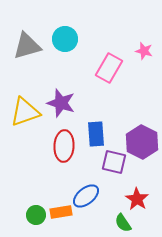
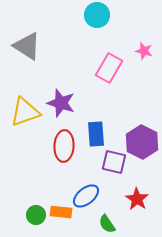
cyan circle: moved 32 px right, 24 px up
gray triangle: rotated 48 degrees clockwise
orange rectangle: rotated 15 degrees clockwise
green semicircle: moved 16 px left, 1 px down
